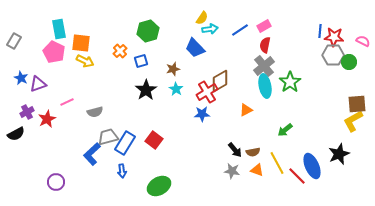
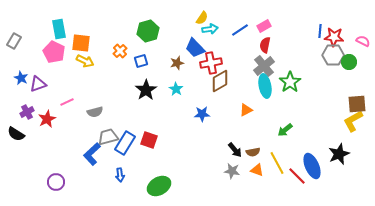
brown star at (173, 69): moved 4 px right, 6 px up
red cross at (207, 92): moved 4 px right, 29 px up; rotated 20 degrees clockwise
black semicircle at (16, 134): rotated 60 degrees clockwise
red square at (154, 140): moved 5 px left; rotated 18 degrees counterclockwise
blue arrow at (122, 171): moved 2 px left, 4 px down
